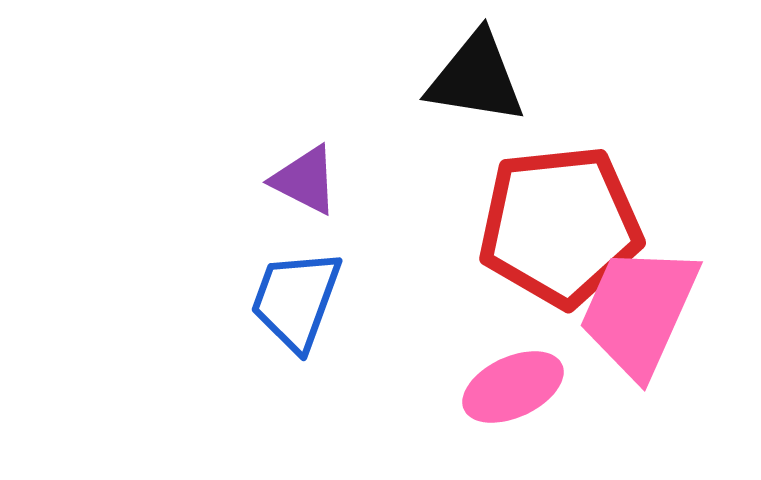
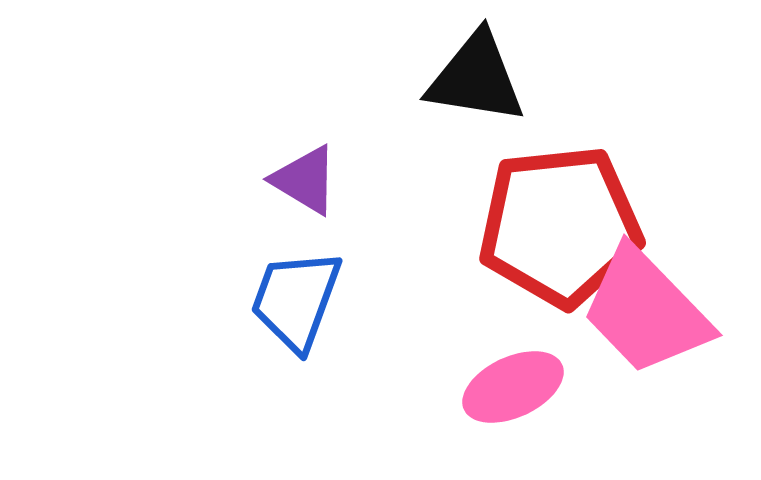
purple triangle: rotated 4 degrees clockwise
pink trapezoid: moved 7 px right; rotated 68 degrees counterclockwise
